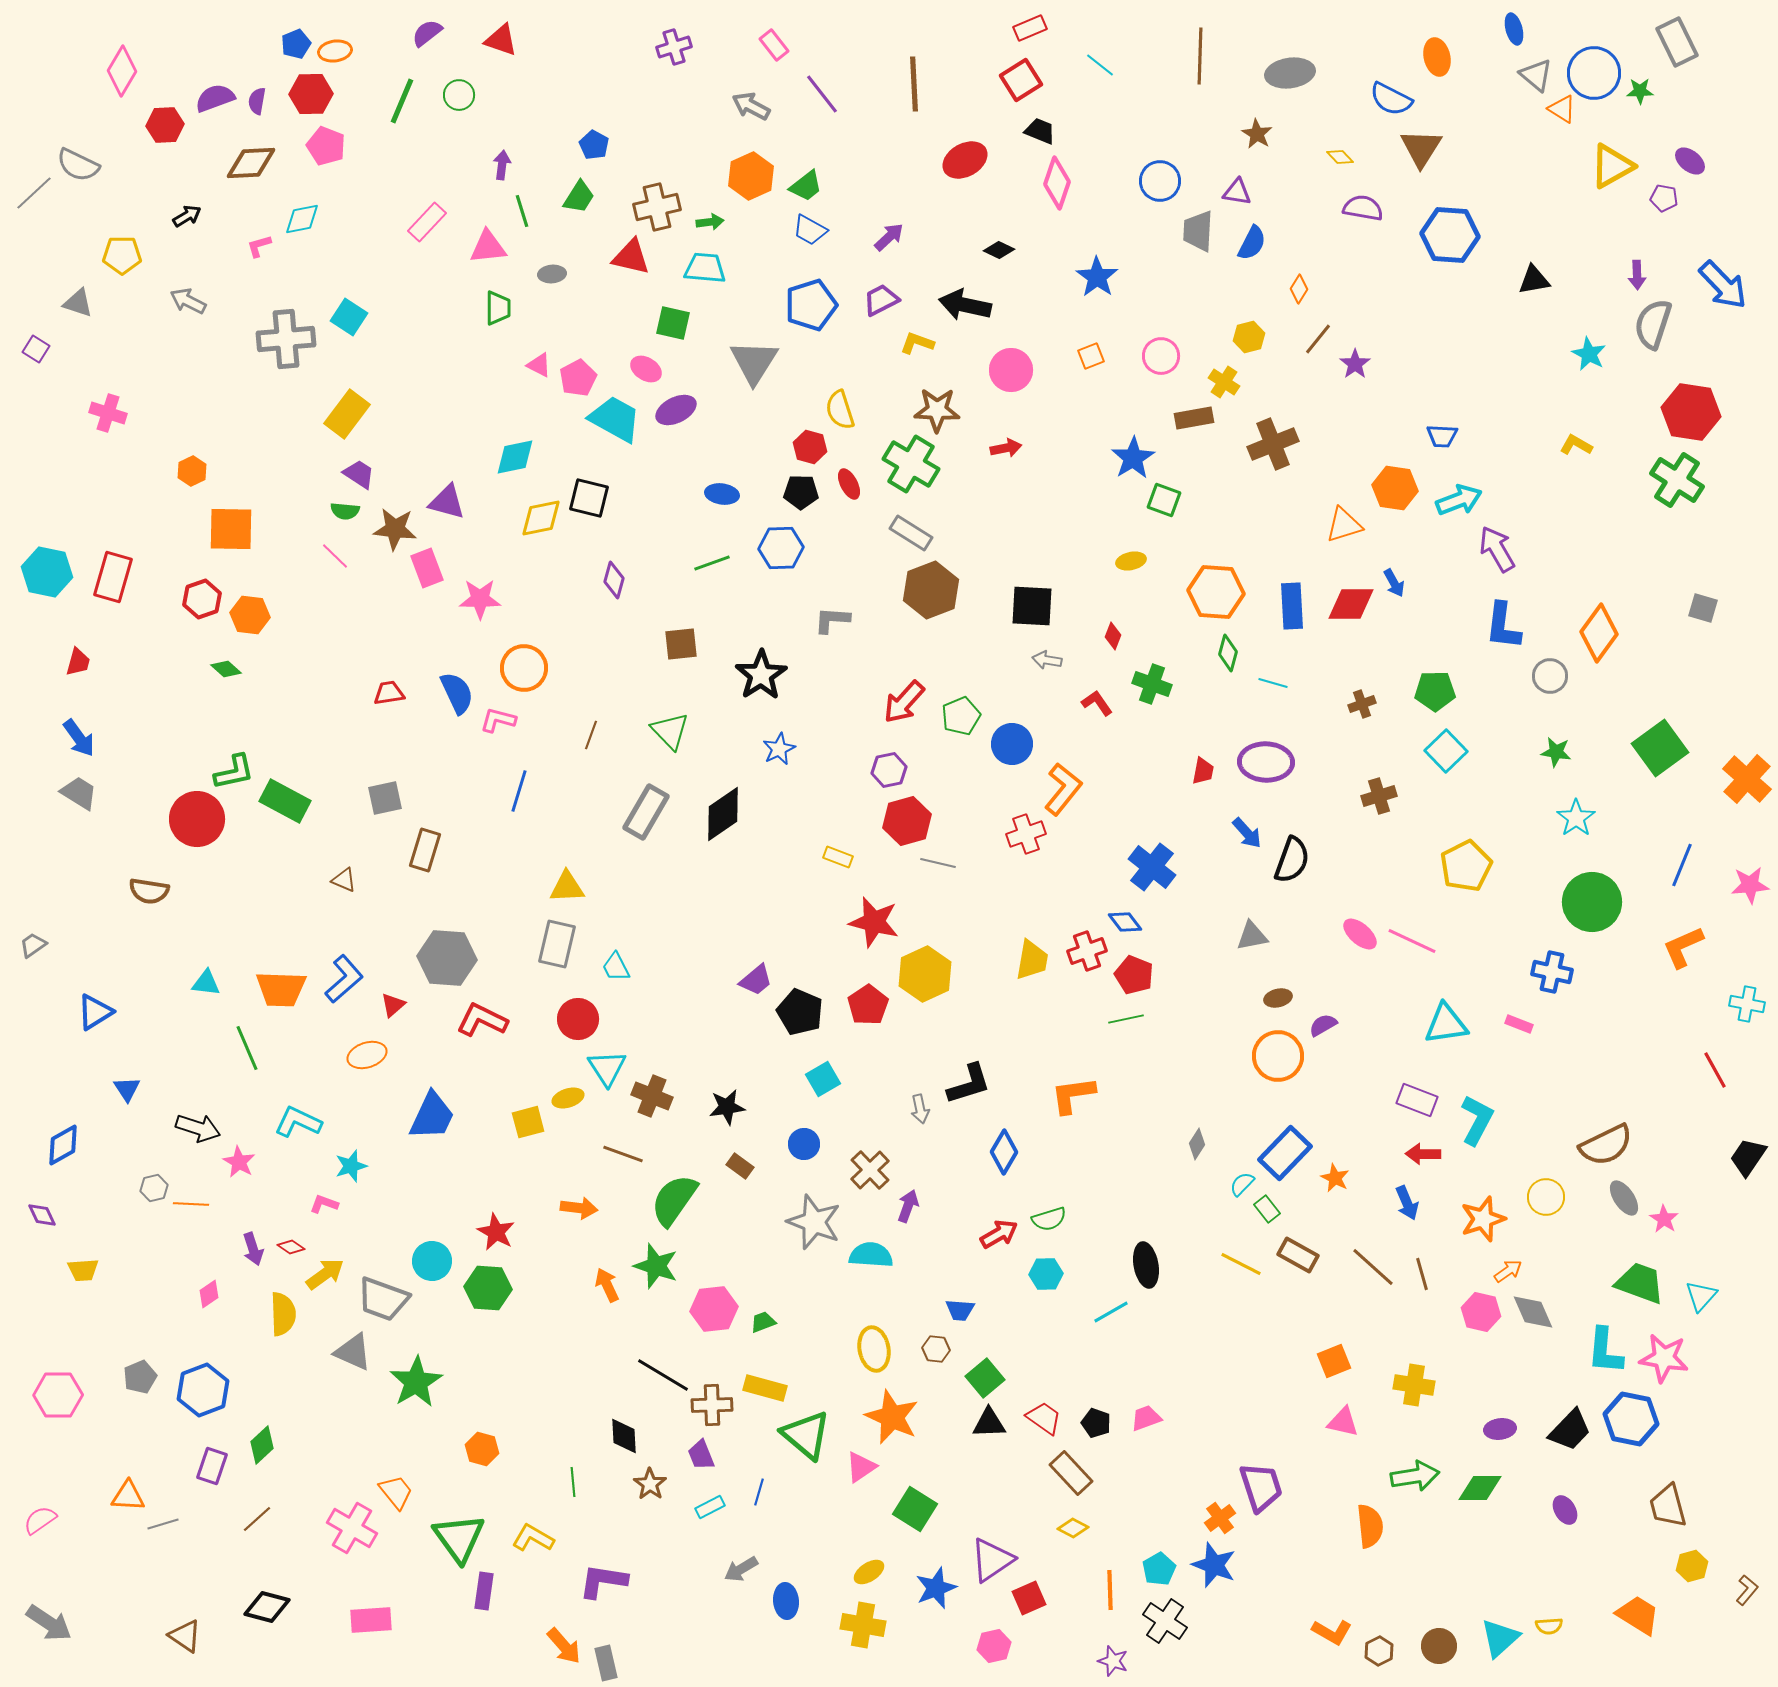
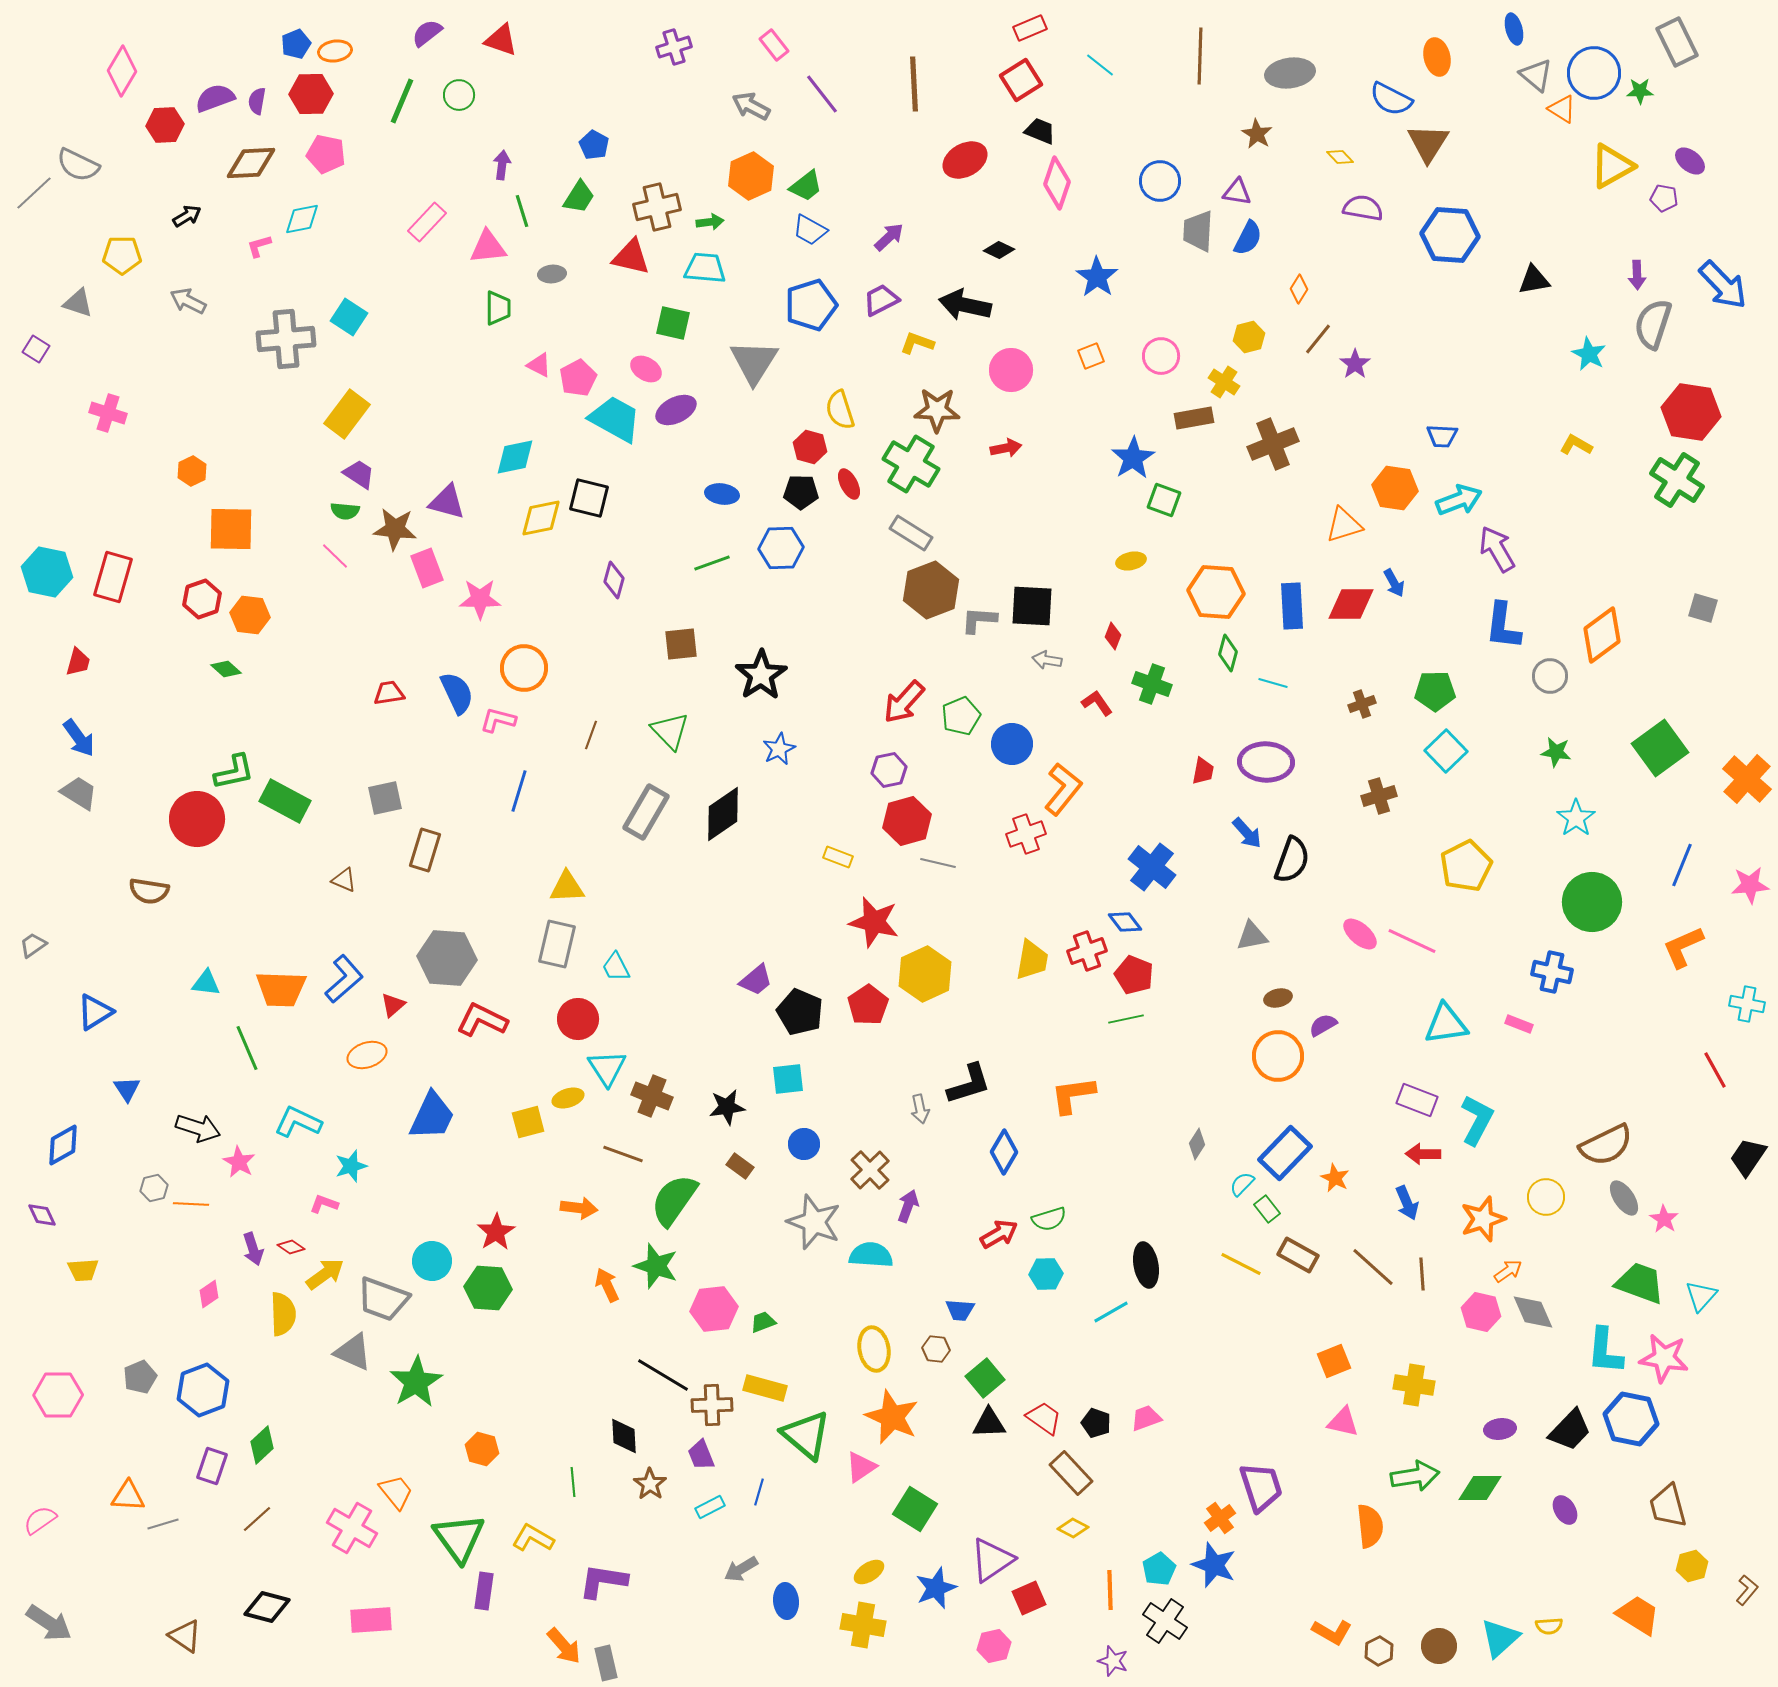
pink pentagon at (326, 146): moved 8 px down; rotated 9 degrees counterclockwise
brown triangle at (1421, 148): moved 7 px right, 5 px up
blue semicircle at (1252, 243): moved 4 px left, 5 px up
gray L-shape at (832, 620): moved 147 px right
orange diamond at (1599, 633): moved 3 px right, 2 px down; rotated 18 degrees clockwise
cyan square at (823, 1079): moved 35 px left; rotated 24 degrees clockwise
red star at (496, 1232): rotated 12 degrees clockwise
brown line at (1422, 1274): rotated 12 degrees clockwise
